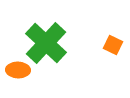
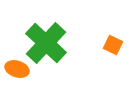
orange ellipse: moved 1 px left, 1 px up; rotated 15 degrees clockwise
